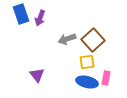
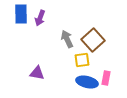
blue rectangle: rotated 18 degrees clockwise
gray arrow: rotated 84 degrees clockwise
yellow square: moved 5 px left, 2 px up
purple triangle: moved 2 px up; rotated 42 degrees counterclockwise
